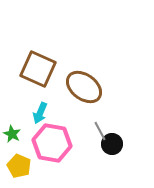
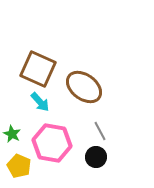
cyan arrow: moved 11 px up; rotated 65 degrees counterclockwise
black circle: moved 16 px left, 13 px down
